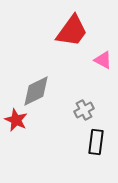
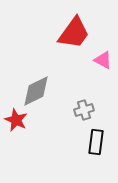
red trapezoid: moved 2 px right, 2 px down
gray cross: rotated 12 degrees clockwise
